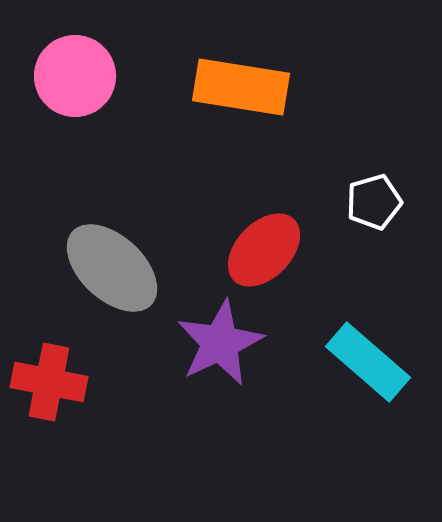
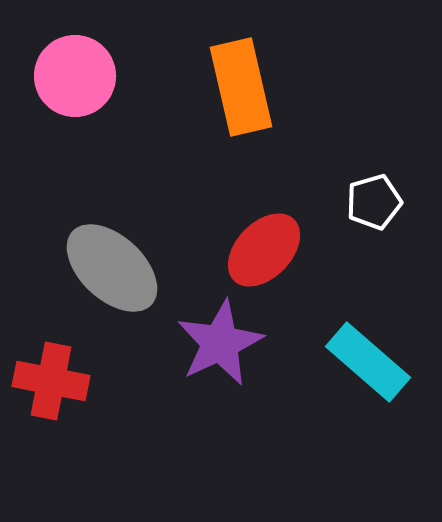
orange rectangle: rotated 68 degrees clockwise
red cross: moved 2 px right, 1 px up
